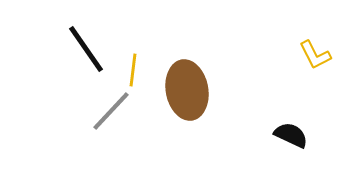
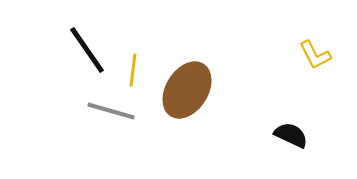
black line: moved 1 px right, 1 px down
brown ellipse: rotated 42 degrees clockwise
gray line: rotated 63 degrees clockwise
